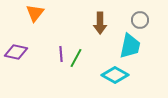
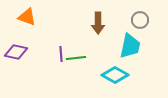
orange triangle: moved 8 px left, 4 px down; rotated 48 degrees counterclockwise
brown arrow: moved 2 px left
green line: rotated 54 degrees clockwise
